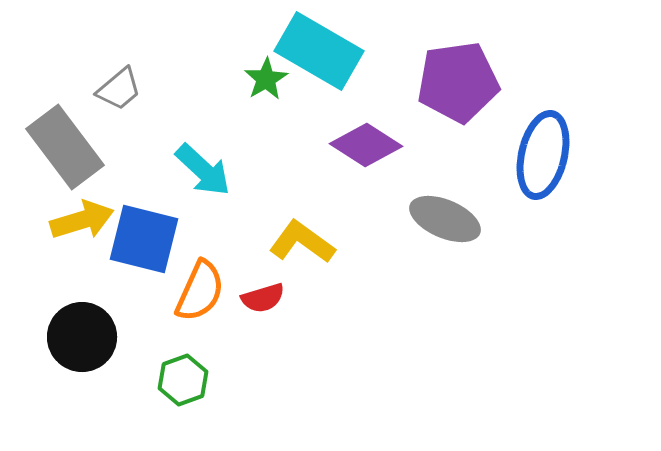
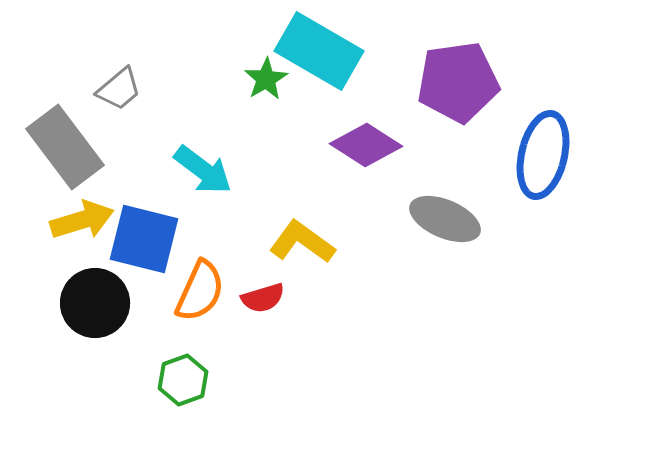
cyan arrow: rotated 6 degrees counterclockwise
black circle: moved 13 px right, 34 px up
